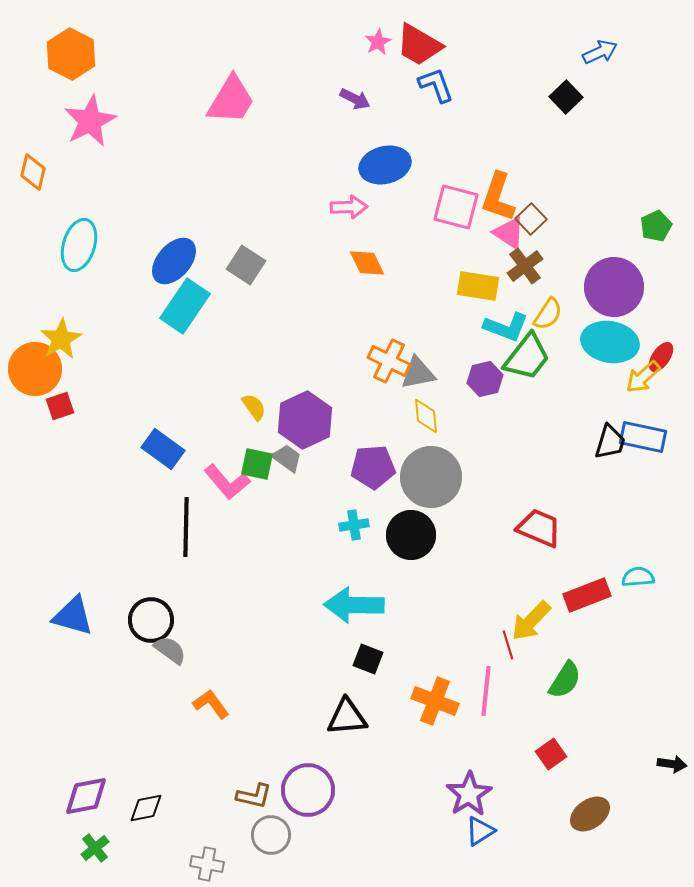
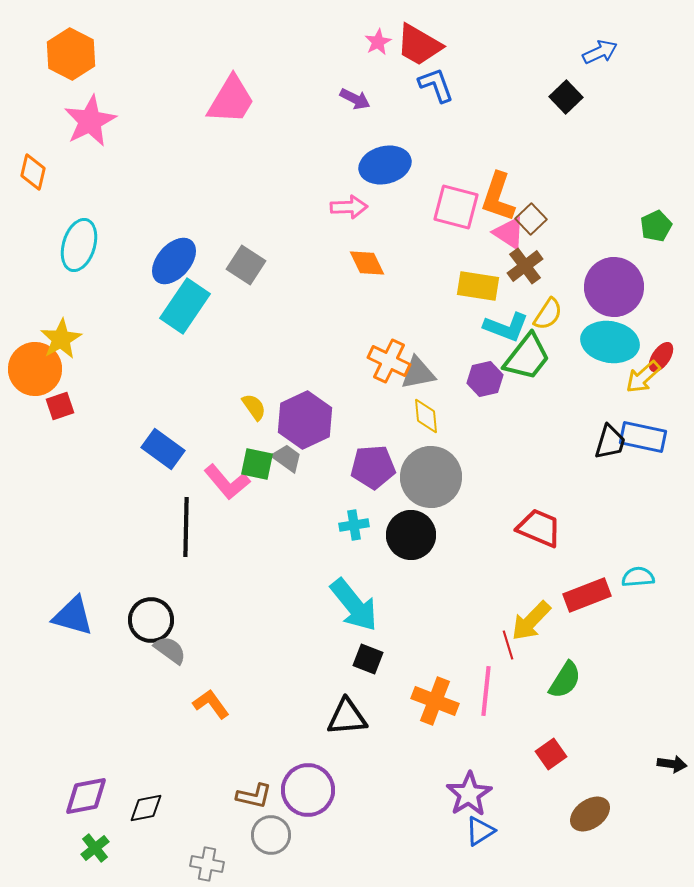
cyan arrow at (354, 605): rotated 130 degrees counterclockwise
